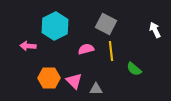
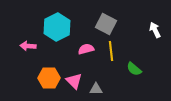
cyan hexagon: moved 2 px right, 1 px down
